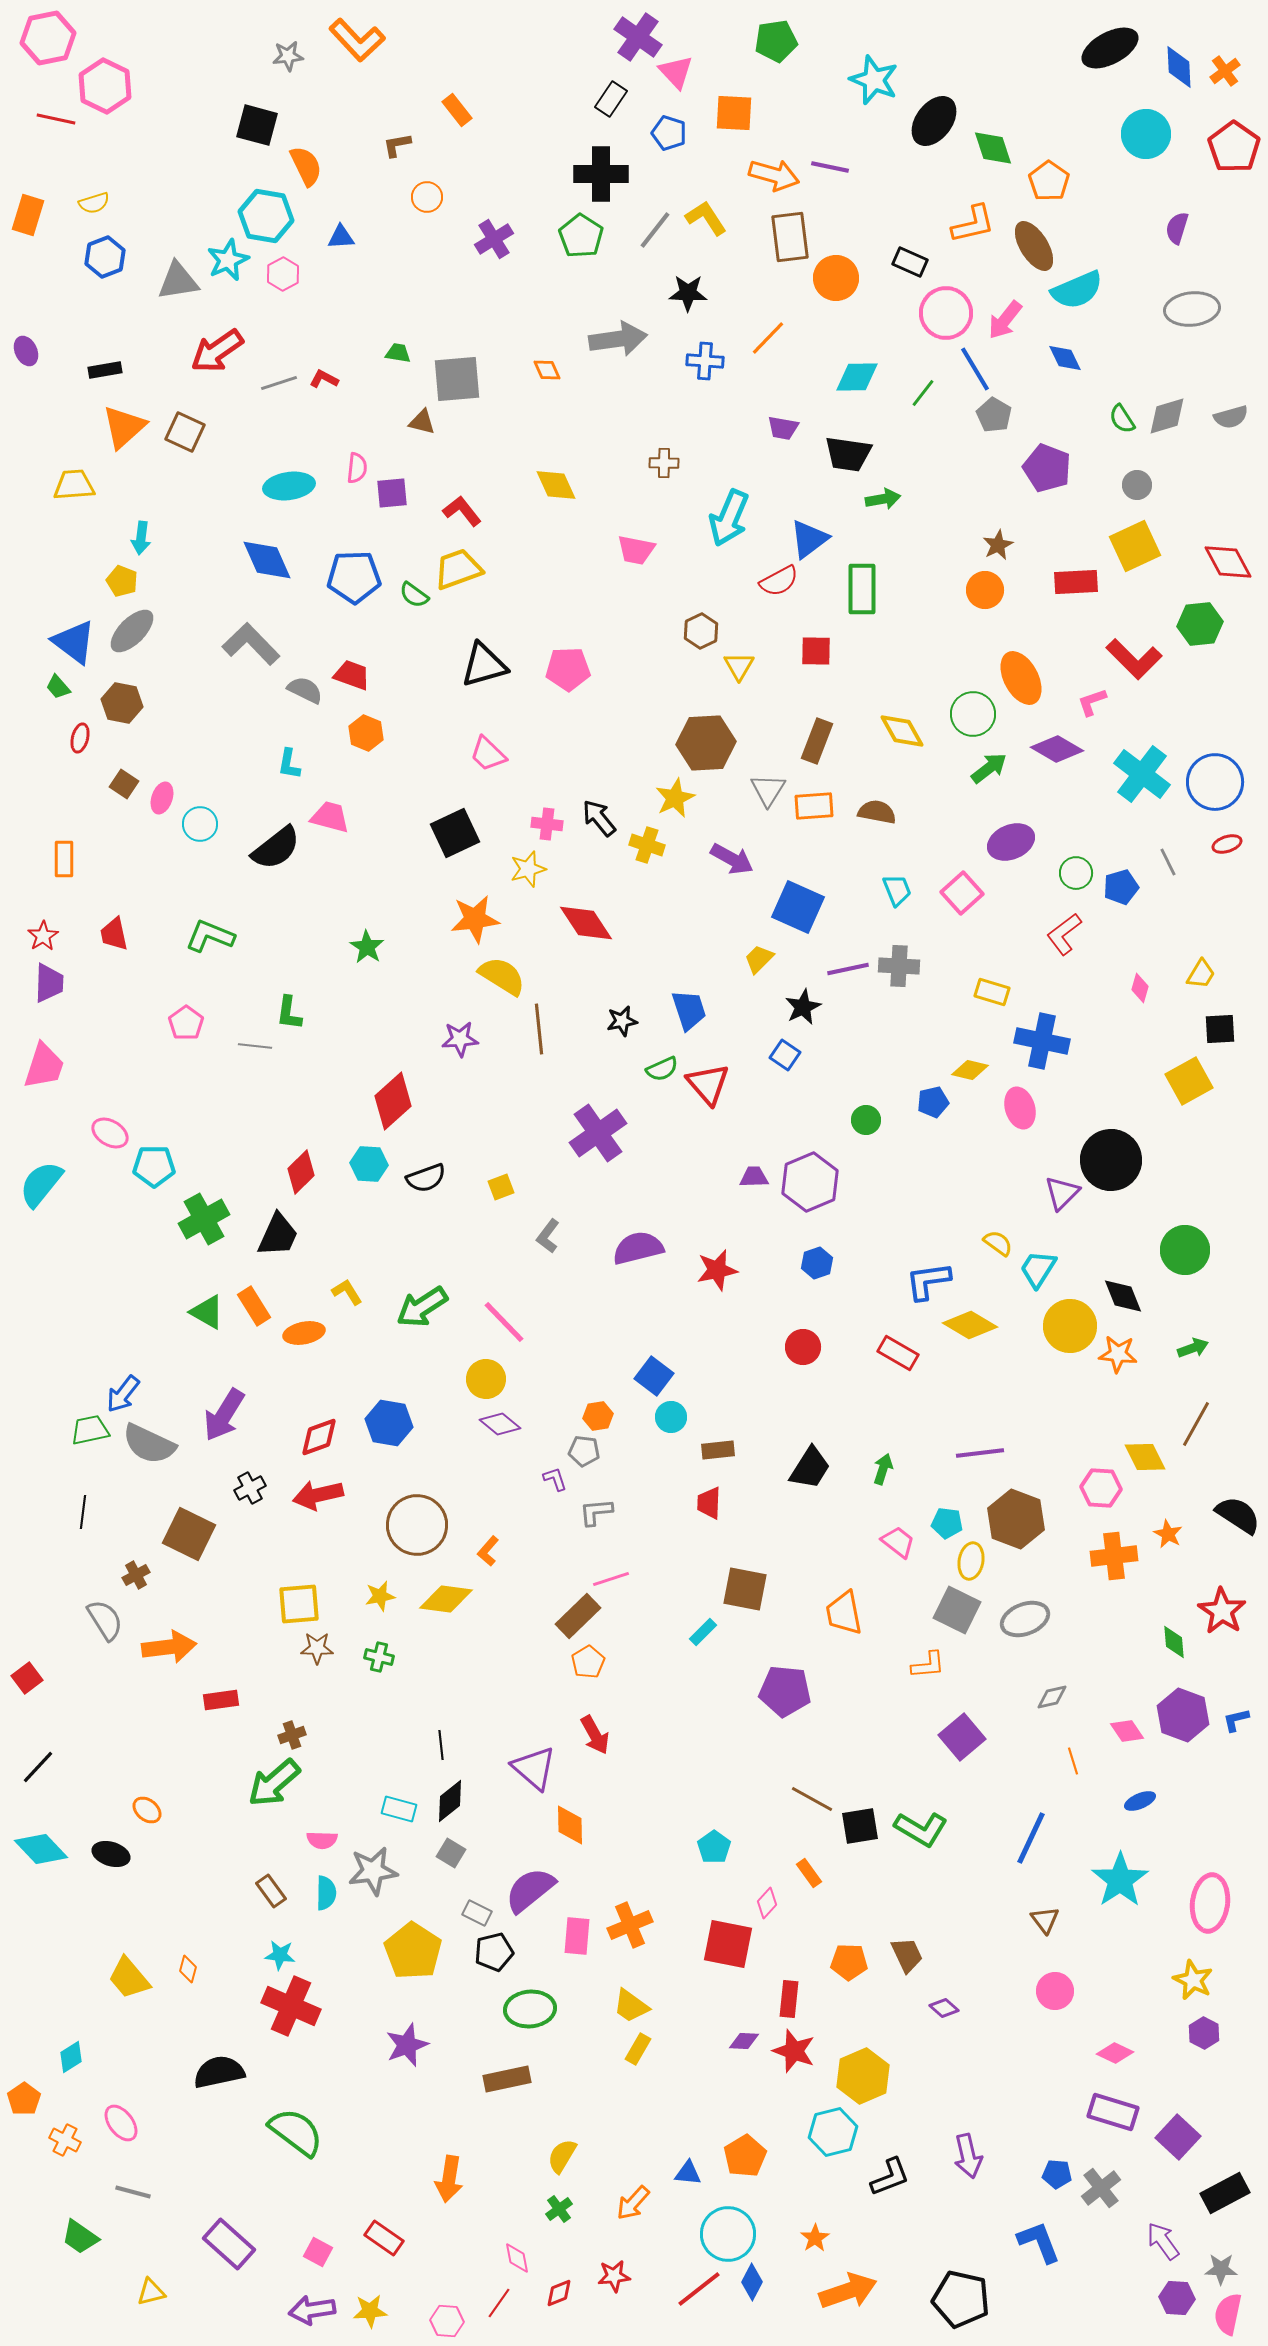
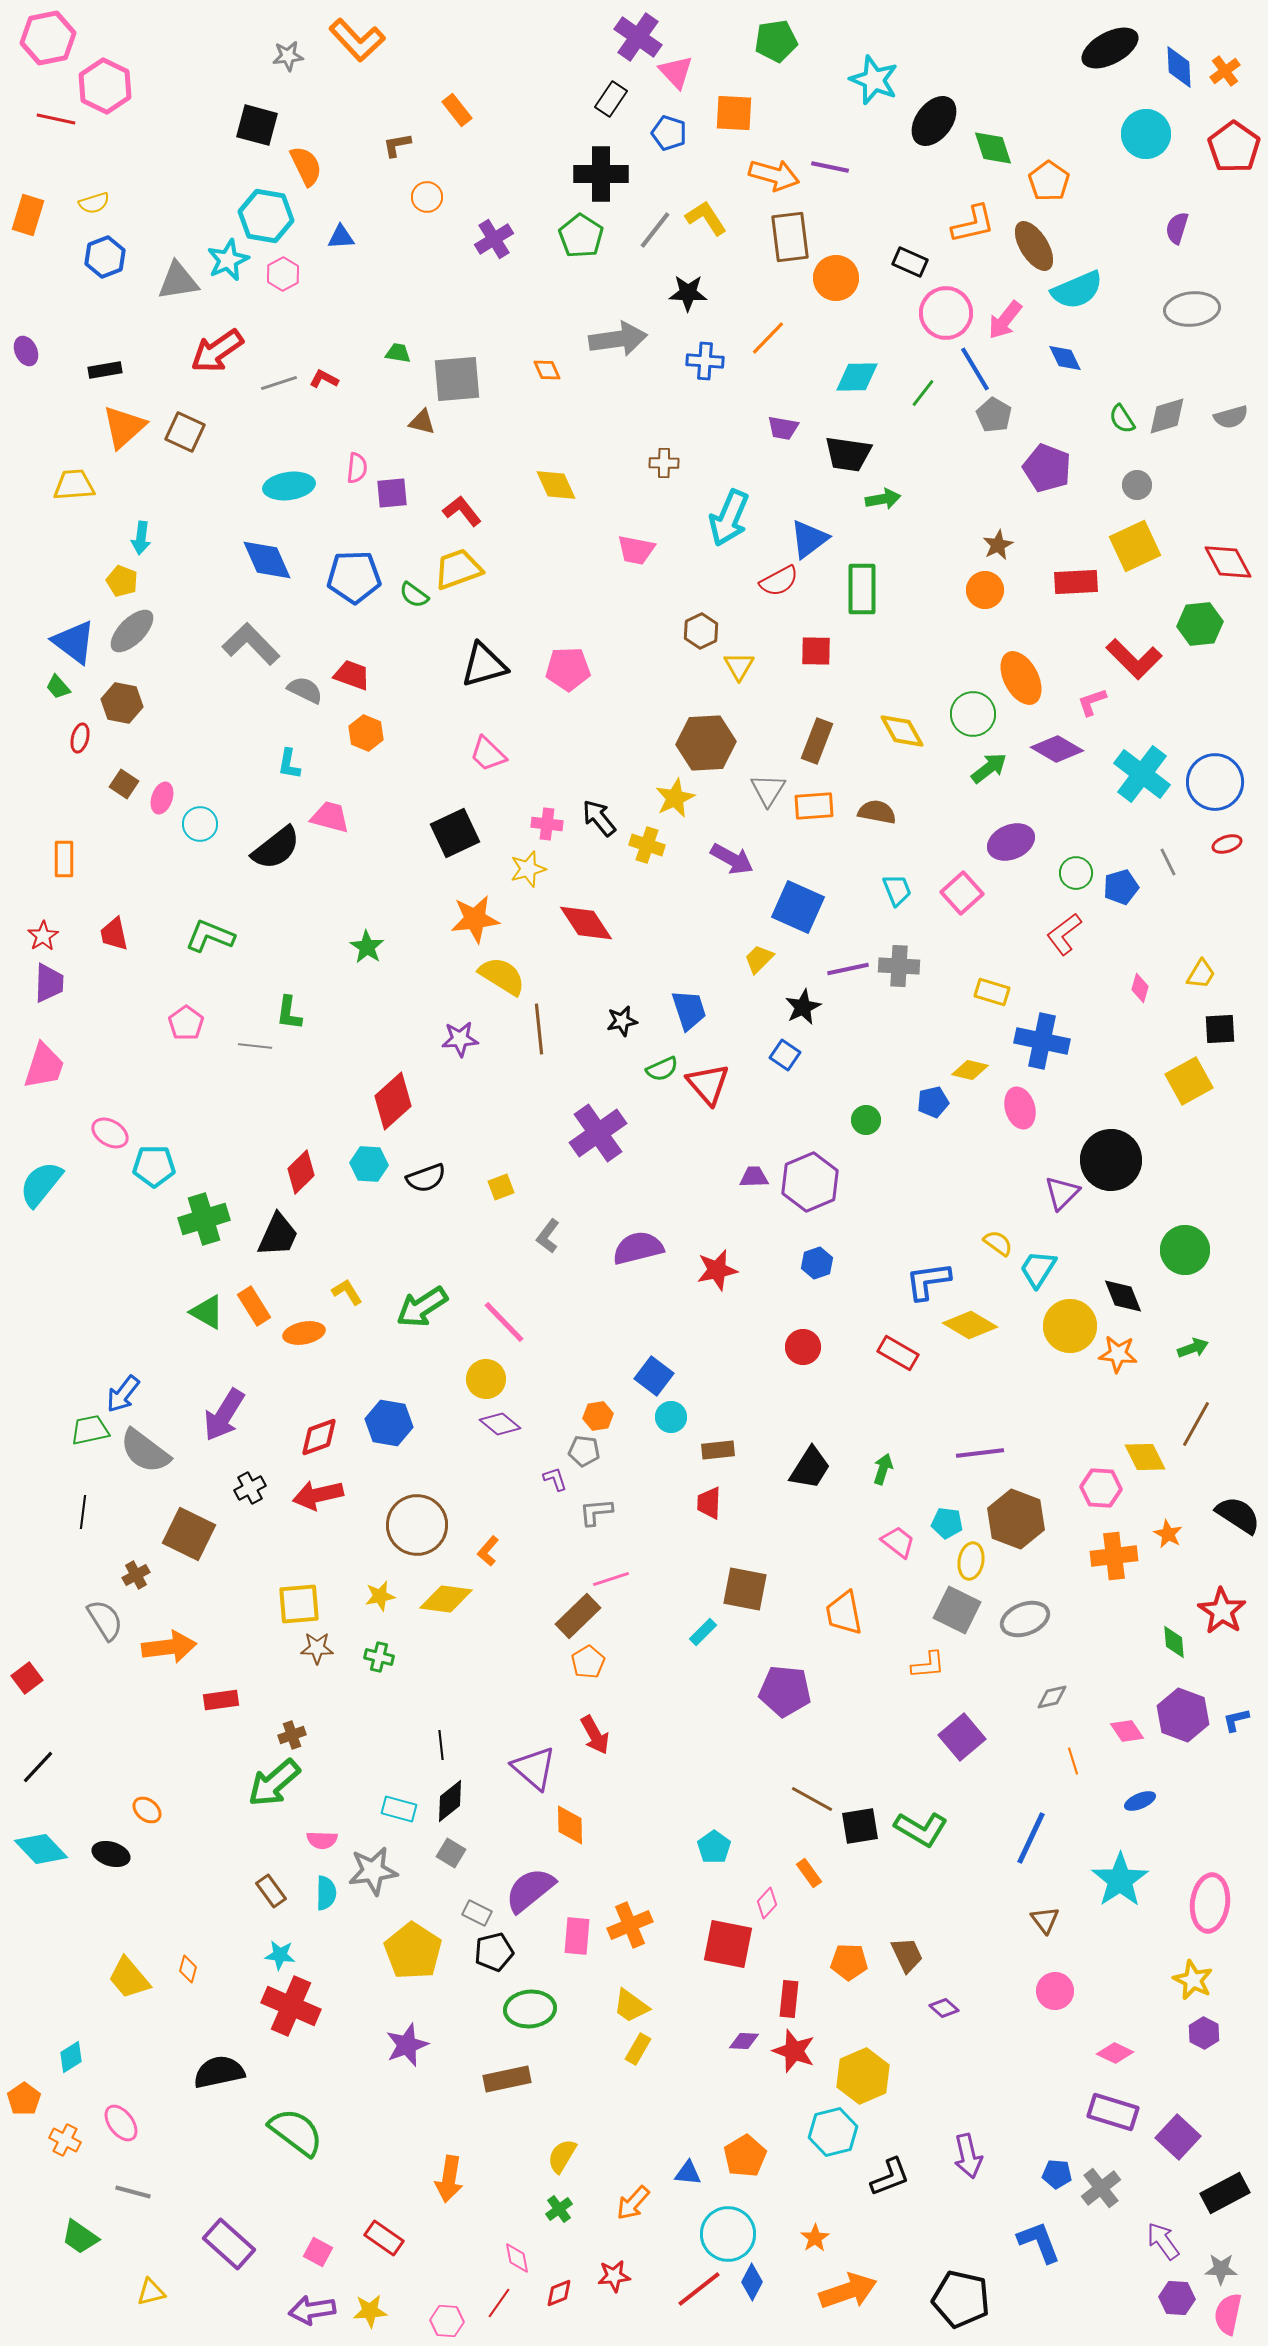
green cross at (204, 1219): rotated 12 degrees clockwise
gray semicircle at (149, 1444): moved 4 px left, 7 px down; rotated 12 degrees clockwise
